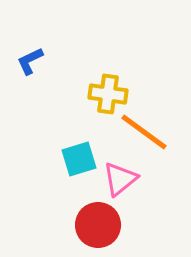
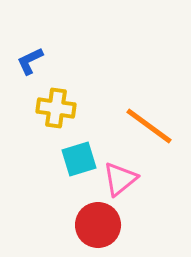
yellow cross: moved 52 px left, 14 px down
orange line: moved 5 px right, 6 px up
